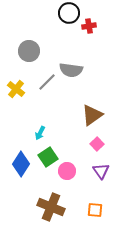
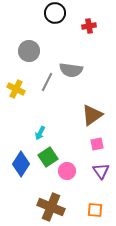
black circle: moved 14 px left
gray line: rotated 18 degrees counterclockwise
yellow cross: rotated 12 degrees counterclockwise
pink square: rotated 32 degrees clockwise
